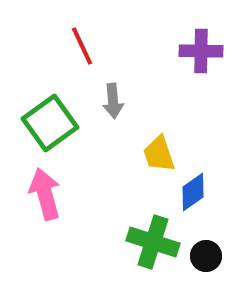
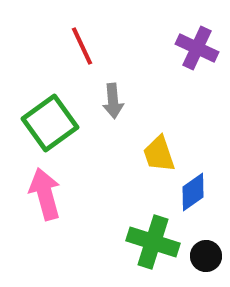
purple cross: moved 4 px left, 3 px up; rotated 24 degrees clockwise
